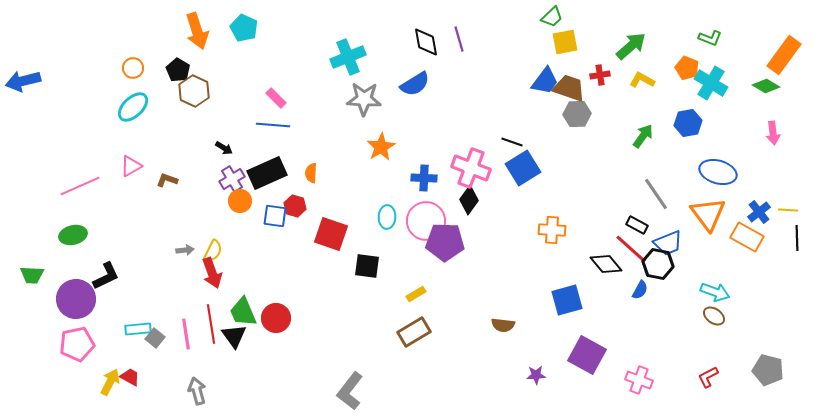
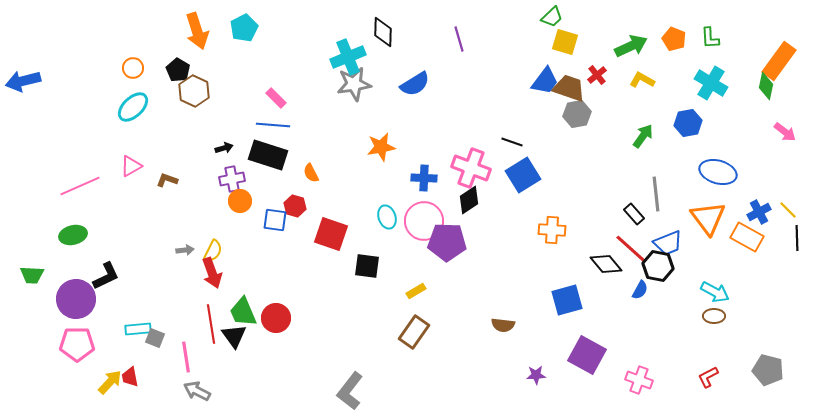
cyan pentagon at (244, 28): rotated 20 degrees clockwise
green L-shape at (710, 38): rotated 65 degrees clockwise
black diamond at (426, 42): moved 43 px left, 10 px up; rotated 12 degrees clockwise
yellow square at (565, 42): rotated 28 degrees clockwise
green arrow at (631, 46): rotated 16 degrees clockwise
orange rectangle at (784, 55): moved 5 px left, 6 px down
orange pentagon at (687, 68): moved 13 px left, 29 px up
red cross at (600, 75): moved 3 px left; rotated 30 degrees counterclockwise
green diamond at (766, 86): rotated 72 degrees clockwise
gray star at (364, 99): moved 10 px left, 15 px up; rotated 12 degrees counterclockwise
gray hexagon at (577, 114): rotated 8 degrees counterclockwise
pink arrow at (773, 133): moved 12 px right, 1 px up; rotated 45 degrees counterclockwise
orange star at (381, 147): rotated 20 degrees clockwise
black arrow at (224, 148): rotated 48 degrees counterclockwise
blue square at (523, 168): moved 7 px down
black rectangle at (267, 173): moved 1 px right, 18 px up; rotated 42 degrees clockwise
orange semicircle at (311, 173): rotated 30 degrees counterclockwise
purple cross at (232, 179): rotated 20 degrees clockwise
gray line at (656, 194): rotated 28 degrees clockwise
black diamond at (469, 200): rotated 20 degrees clockwise
yellow line at (788, 210): rotated 42 degrees clockwise
blue cross at (759, 212): rotated 10 degrees clockwise
orange triangle at (708, 214): moved 4 px down
blue square at (275, 216): moved 4 px down
cyan ellipse at (387, 217): rotated 20 degrees counterclockwise
pink circle at (426, 221): moved 2 px left
black rectangle at (637, 225): moved 3 px left, 11 px up; rotated 20 degrees clockwise
purple pentagon at (445, 242): moved 2 px right
black hexagon at (658, 264): moved 2 px down
cyan arrow at (715, 292): rotated 8 degrees clockwise
yellow rectangle at (416, 294): moved 3 px up
brown ellipse at (714, 316): rotated 35 degrees counterclockwise
brown rectangle at (414, 332): rotated 24 degrees counterclockwise
pink line at (186, 334): moved 23 px down
gray square at (155, 338): rotated 18 degrees counterclockwise
pink pentagon at (77, 344): rotated 12 degrees clockwise
red trapezoid at (130, 377): rotated 130 degrees counterclockwise
yellow arrow at (110, 382): rotated 16 degrees clockwise
gray arrow at (197, 391): rotated 48 degrees counterclockwise
